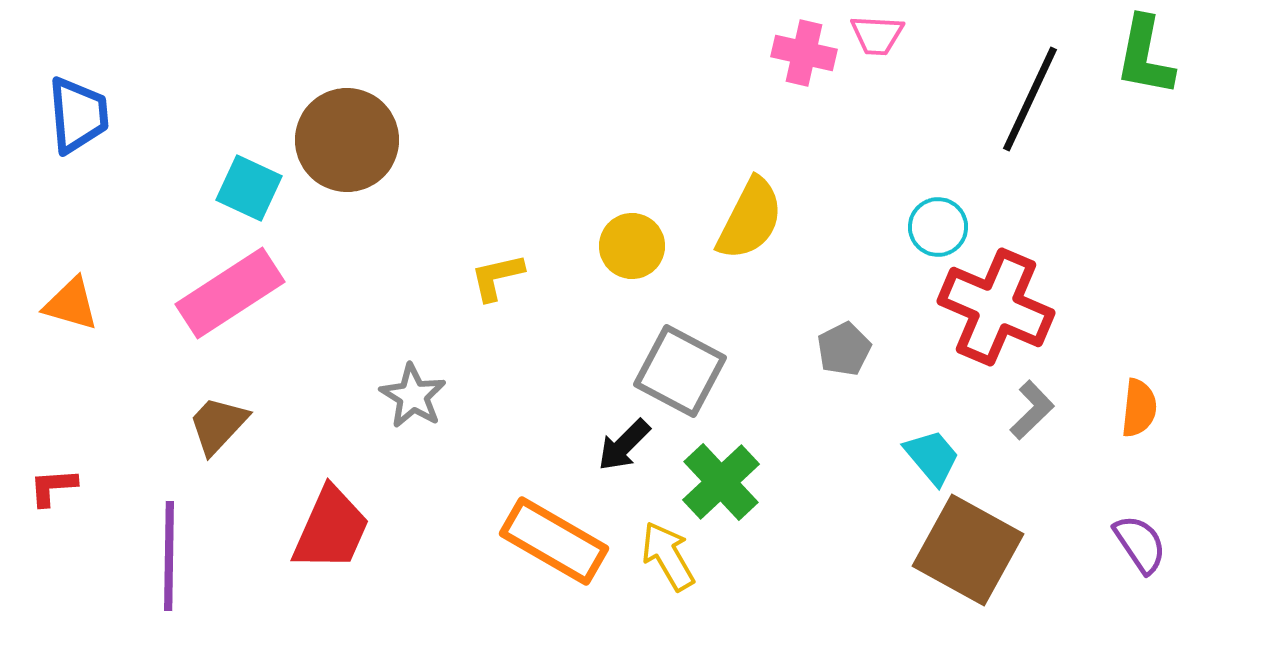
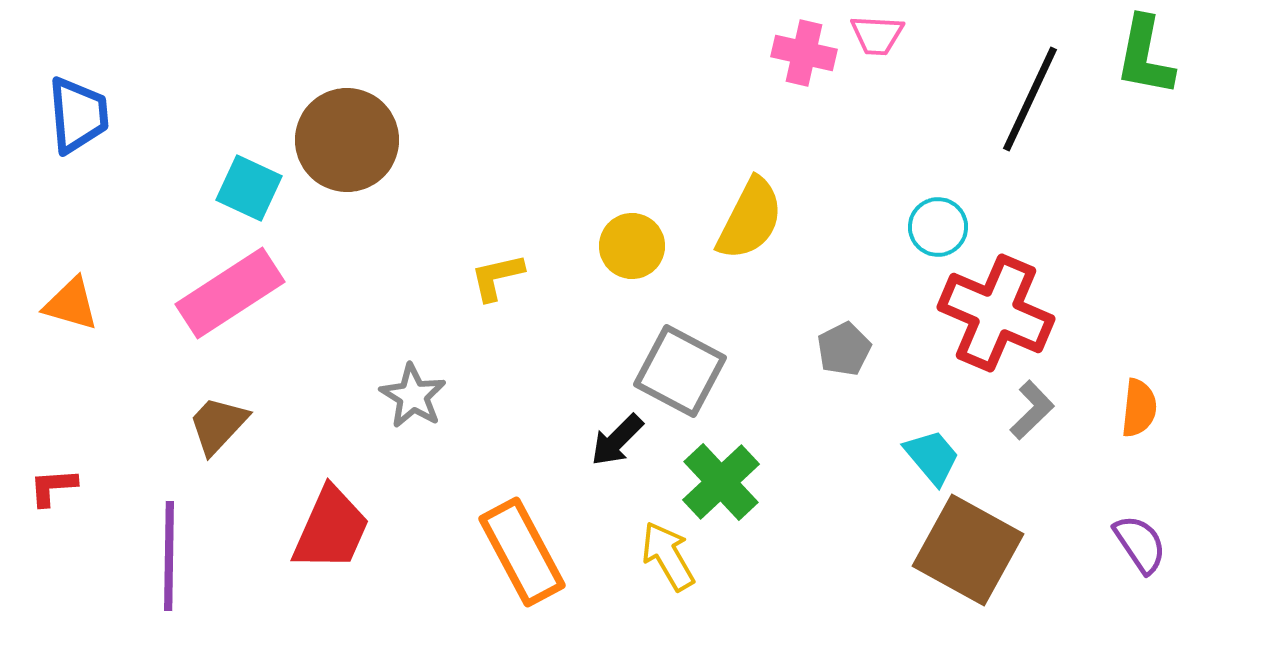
red cross: moved 6 px down
black arrow: moved 7 px left, 5 px up
orange rectangle: moved 32 px left, 11 px down; rotated 32 degrees clockwise
